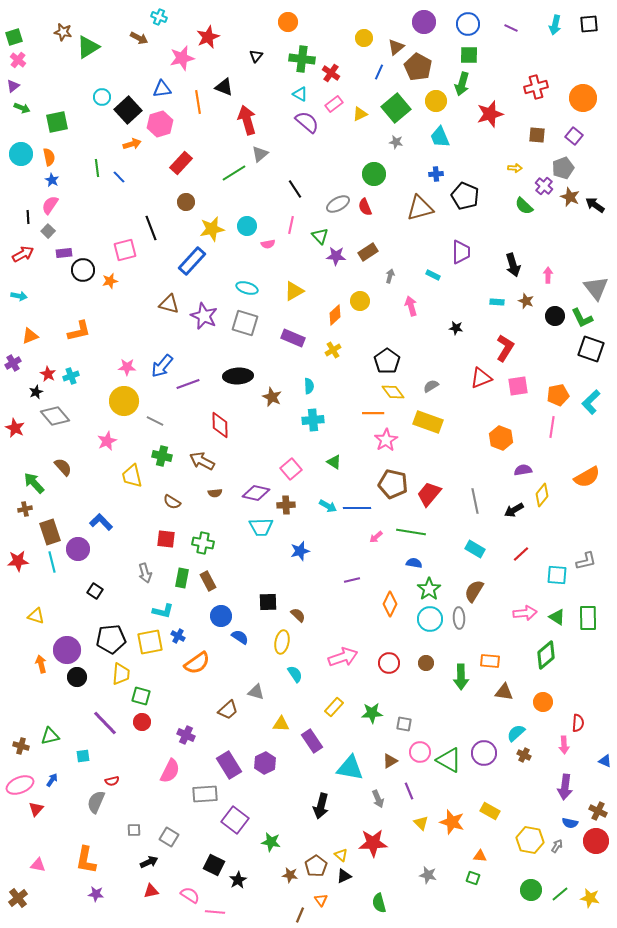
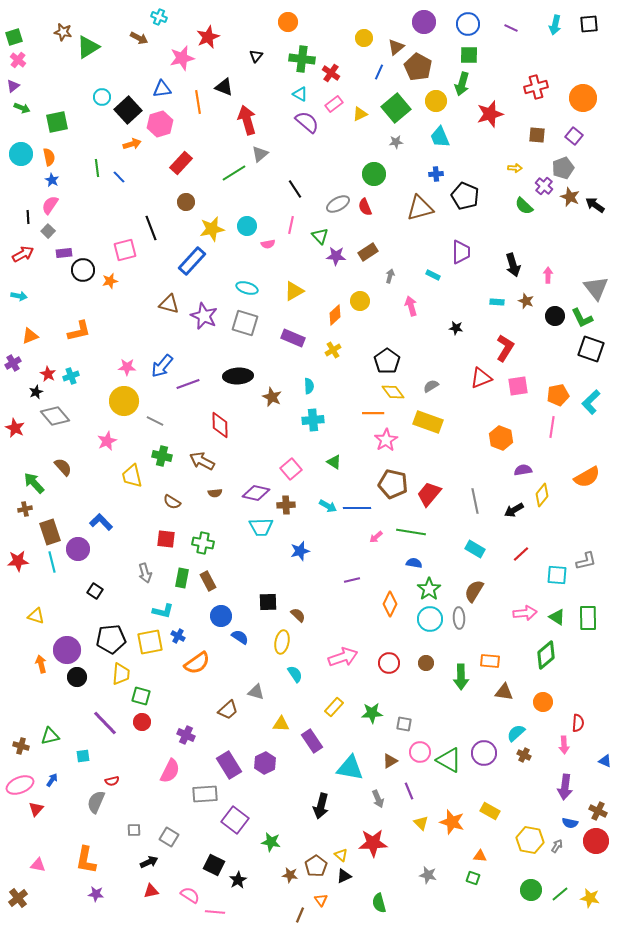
gray star at (396, 142): rotated 16 degrees counterclockwise
